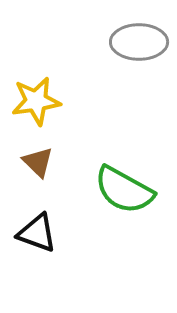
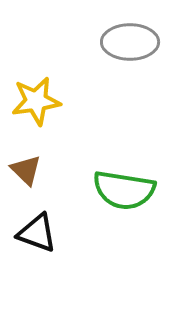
gray ellipse: moved 9 px left
brown triangle: moved 12 px left, 8 px down
green semicircle: rotated 20 degrees counterclockwise
